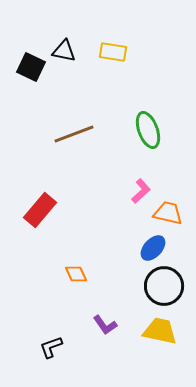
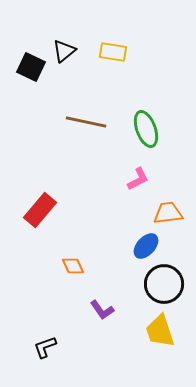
black triangle: rotated 50 degrees counterclockwise
green ellipse: moved 2 px left, 1 px up
brown line: moved 12 px right, 12 px up; rotated 33 degrees clockwise
pink L-shape: moved 3 px left, 12 px up; rotated 15 degrees clockwise
orange trapezoid: rotated 20 degrees counterclockwise
blue ellipse: moved 7 px left, 2 px up
orange diamond: moved 3 px left, 8 px up
black circle: moved 2 px up
purple L-shape: moved 3 px left, 15 px up
yellow trapezoid: rotated 120 degrees counterclockwise
black L-shape: moved 6 px left
